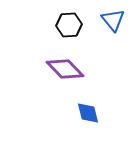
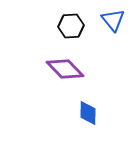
black hexagon: moved 2 px right, 1 px down
blue diamond: rotated 15 degrees clockwise
